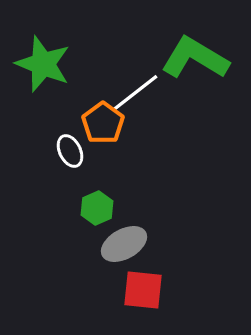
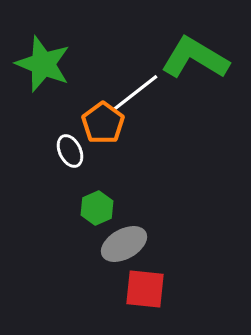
red square: moved 2 px right, 1 px up
